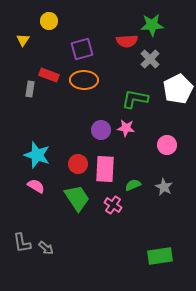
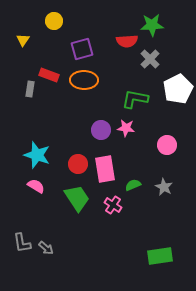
yellow circle: moved 5 px right
pink rectangle: rotated 12 degrees counterclockwise
